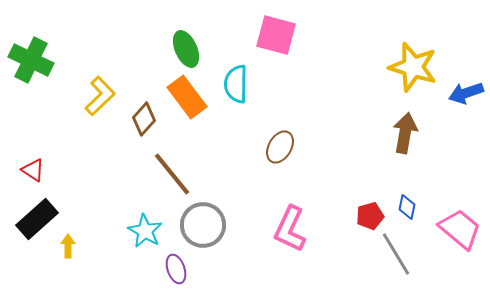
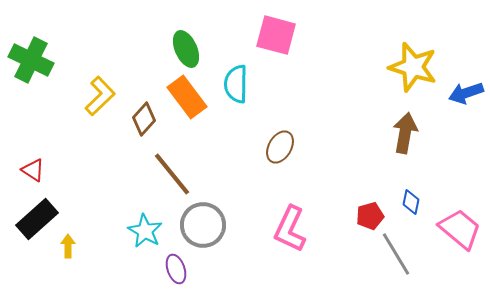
blue diamond: moved 4 px right, 5 px up
